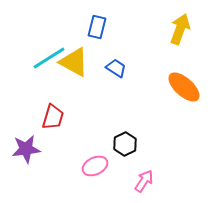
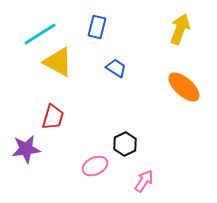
cyan line: moved 9 px left, 24 px up
yellow triangle: moved 16 px left
